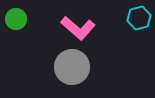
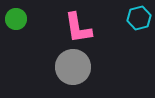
pink L-shape: rotated 40 degrees clockwise
gray circle: moved 1 px right
